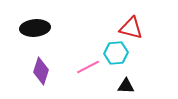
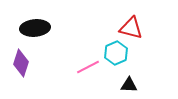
cyan hexagon: rotated 20 degrees counterclockwise
purple diamond: moved 20 px left, 8 px up
black triangle: moved 3 px right, 1 px up
